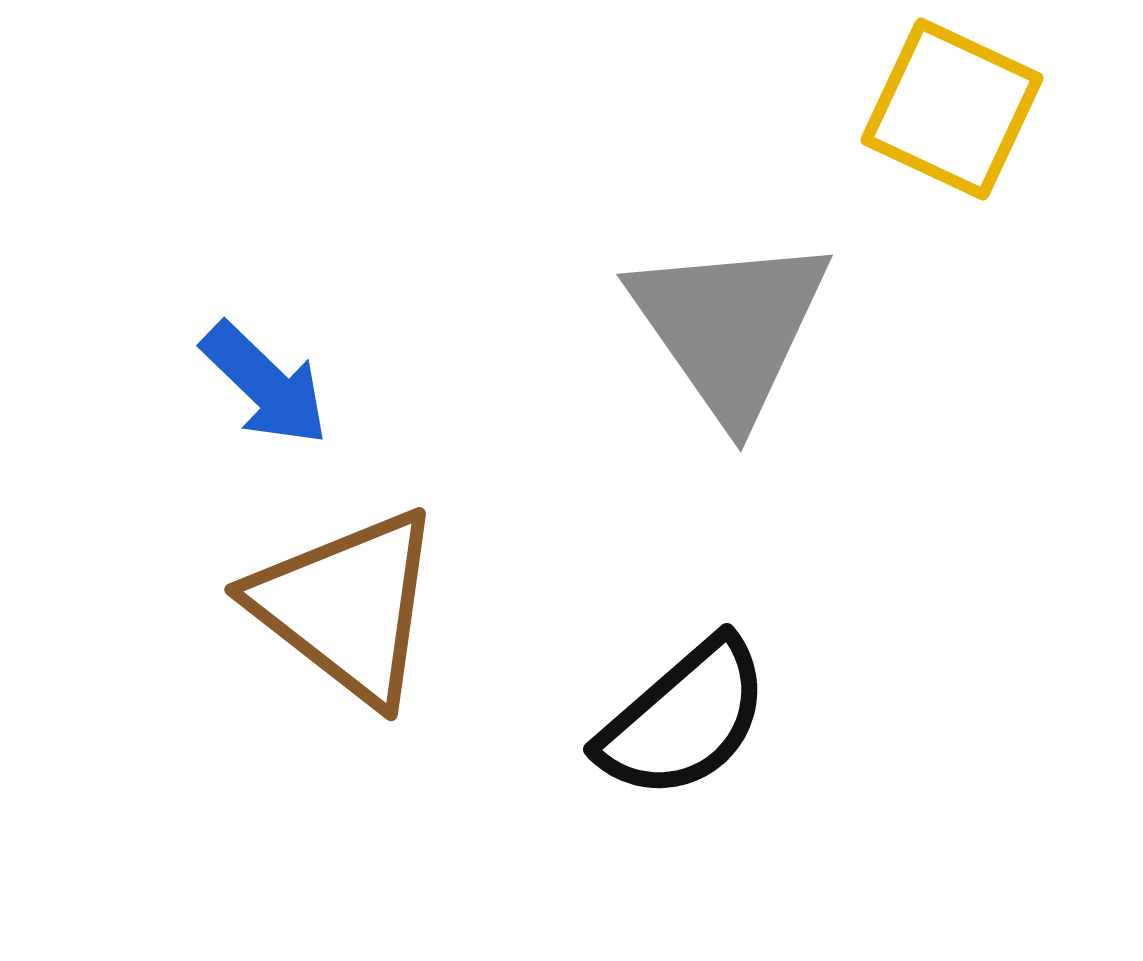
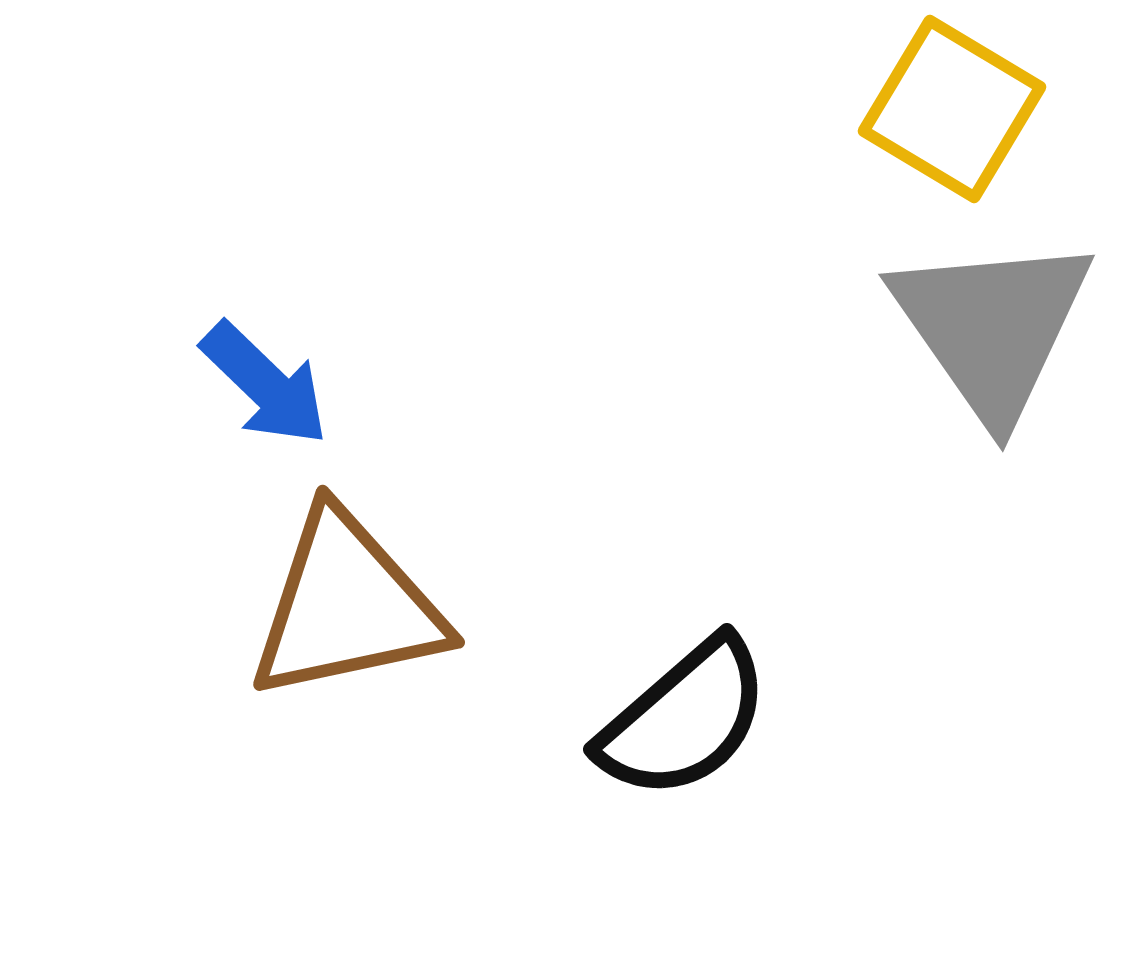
yellow square: rotated 6 degrees clockwise
gray triangle: moved 262 px right
brown triangle: rotated 50 degrees counterclockwise
